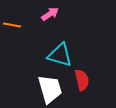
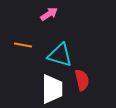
pink arrow: moved 1 px left
orange line: moved 11 px right, 20 px down
white trapezoid: moved 2 px right; rotated 16 degrees clockwise
